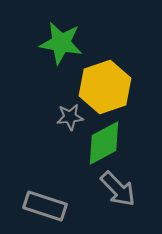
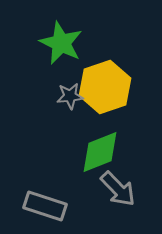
green star: rotated 15 degrees clockwise
gray star: moved 21 px up
green diamond: moved 4 px left, 9 px down; rotated 6 degrees clockwise
